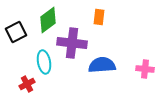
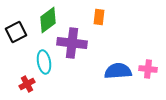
blue semicircle: moved 16 px right, 6 px down
pink cross: moved 3 px right
